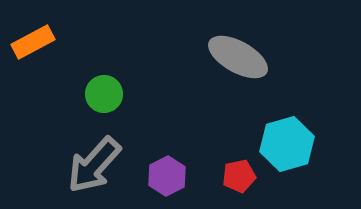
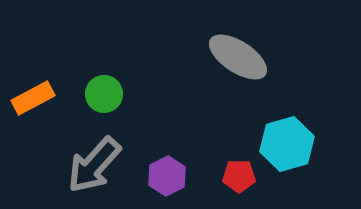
orange rectangle: moved 56 px down
gray ellipse: rotated 4 degrees clockwise
red pentagon: rotated 12 degrees clockwise
